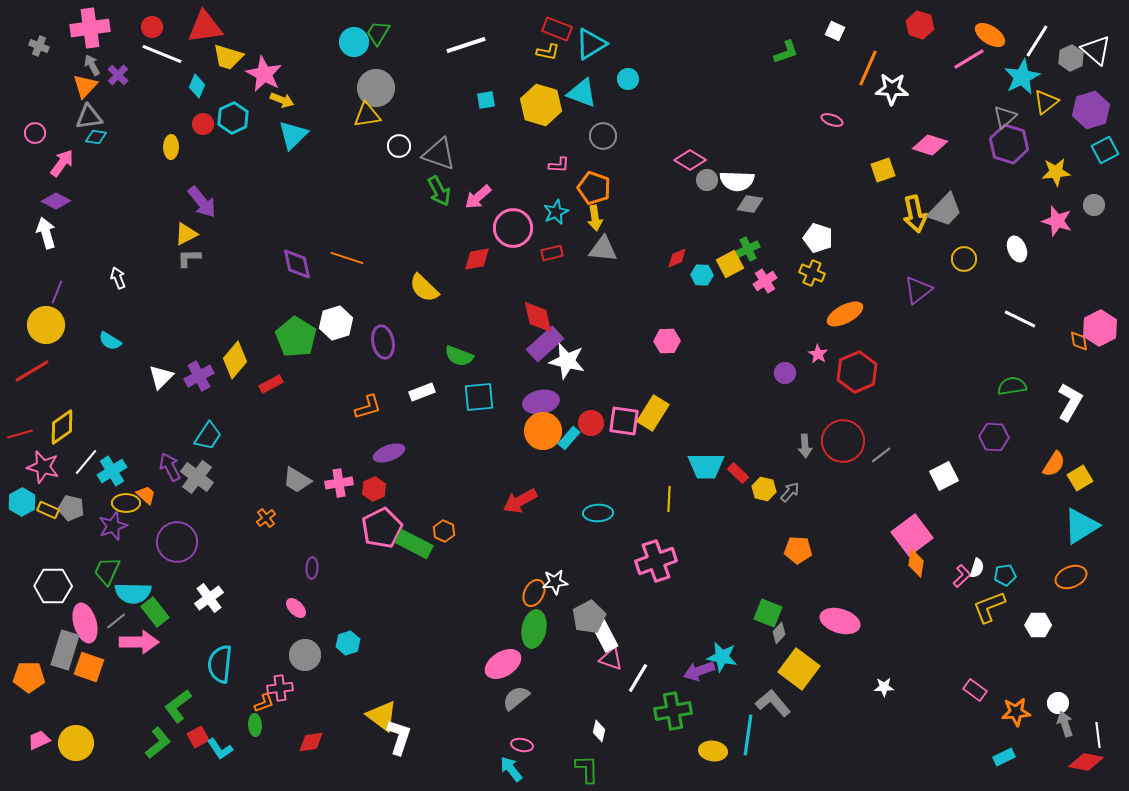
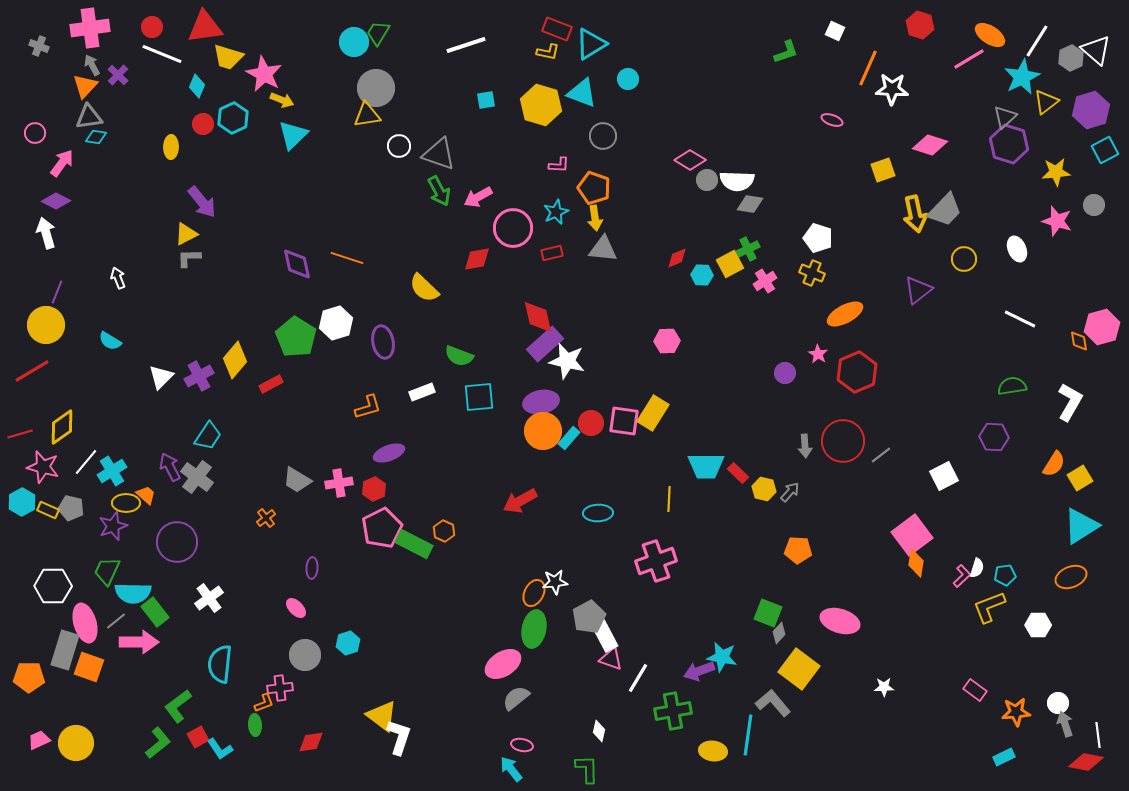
pink arrow at (478, 197): rotated 12 degrees clockwise
pink hexagon at (1100, 328): moved 2 px right, 1 px up; rotated 12 degrees clockwise
